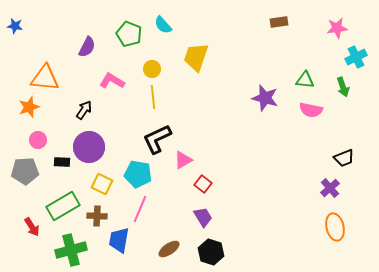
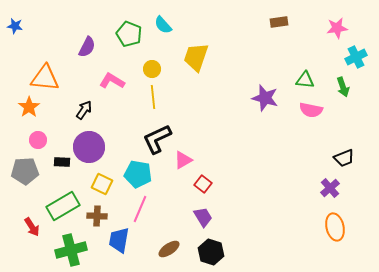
orange star: rotated 15 degrees counterclockwise
